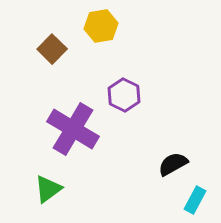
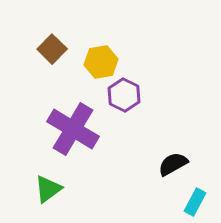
yellow hexagon: moved 36 px down
cyan rectangle: moved 2 px down
